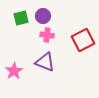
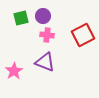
red square: moved 5 px up
